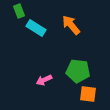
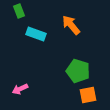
cyan rectangle: moved 6 px down; rotated 12 degrees counterclockwise
green pentagon: rotated 10 degrees clockwise
pink arrow: moved 24 px left, 9 px down
orange square: moved 1 px down; rotated 18 degrees counterclockwise
